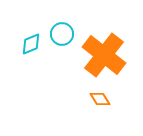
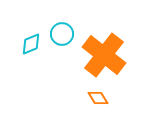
orange diamond: moved 2 px left, 1 px up
